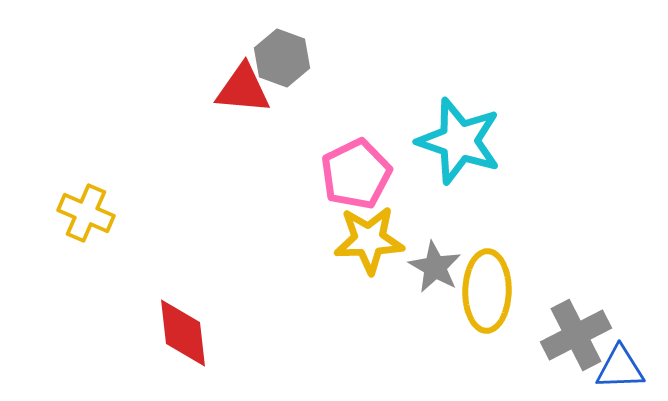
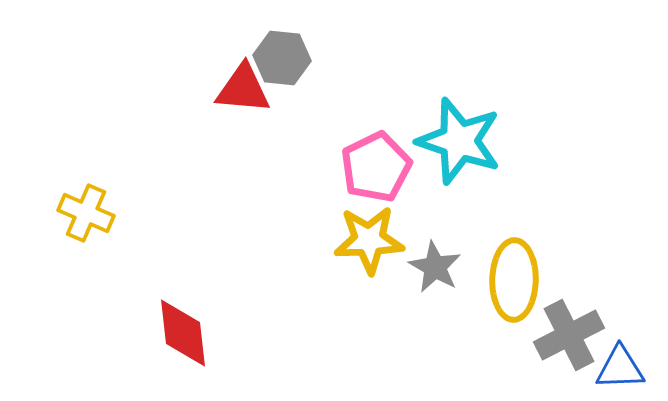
gray hexagon: rotated 14 degrees counterclockwise
pink pentagon: moved 20 px right, 7 px up
yellow ellipse: moved 27 px right, 11 px up
gray cross: moved 7 px left
